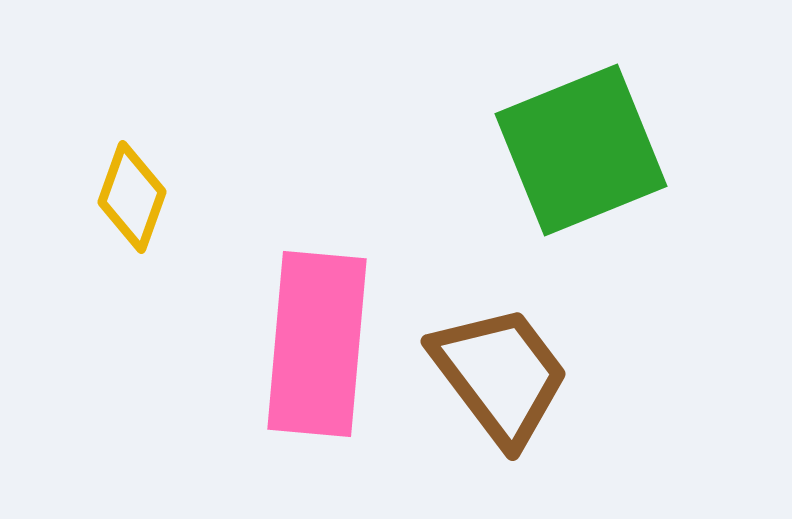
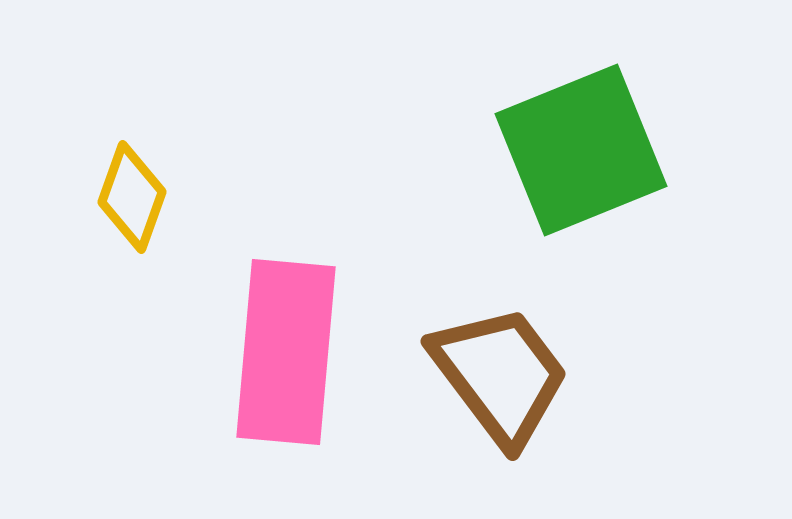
pink rectangle: moved 31 px left, 8 px down
